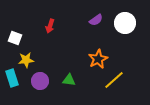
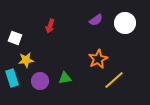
green triangle: moved 4 px left, 2 px up; rotated 16 degrees counterclockwise
